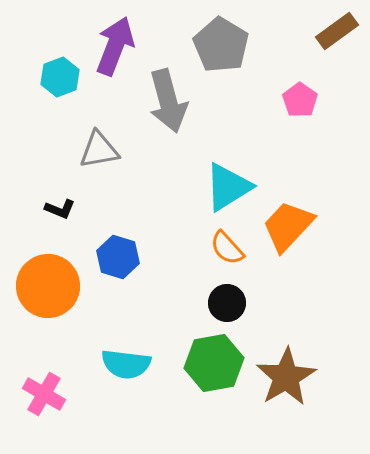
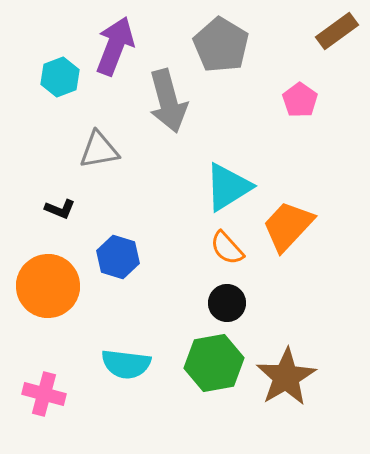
pink cross: rotated 15 degrees counterclockwise
